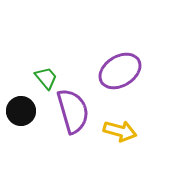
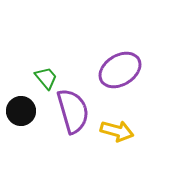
purple ellipse: moved 1 px up
yellow arrow: moved 3 px left
